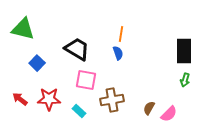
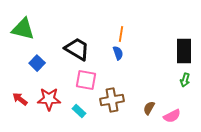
pink semicircle: moved 3 px right, 2 px down; rotated 18 degrees clockwise
